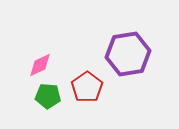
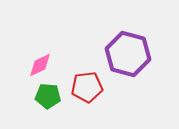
purple hexagon: rotated 24 degrees clockwise
red pentagon: rotated 28 degrees clockwise
